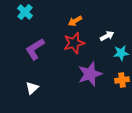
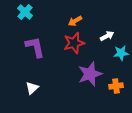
purple L-shape: moved 2 px up; rotated 110 degrees clockwise
orange cross: moved 6 px left, 6 px down
